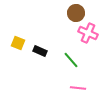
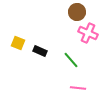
brown circle: moved 1 px right, 1 px up
